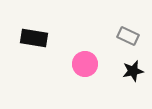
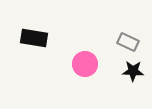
gray rectangle: moved 6 px down
black star: rotated 15 degrees clockwise
